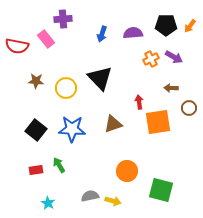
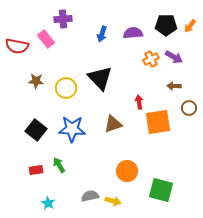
brown arrow: moved 3 px right, 2 px up
